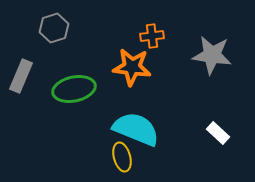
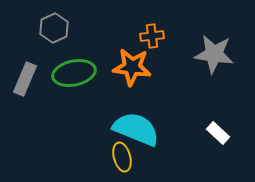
gray hexagon: rotated 8 degrees counterclockwise
gray star: moved 2 px right, 1 px up
gray rectangle: moved 4 px right, 3 px down
green ellipse: moved 16 px up
